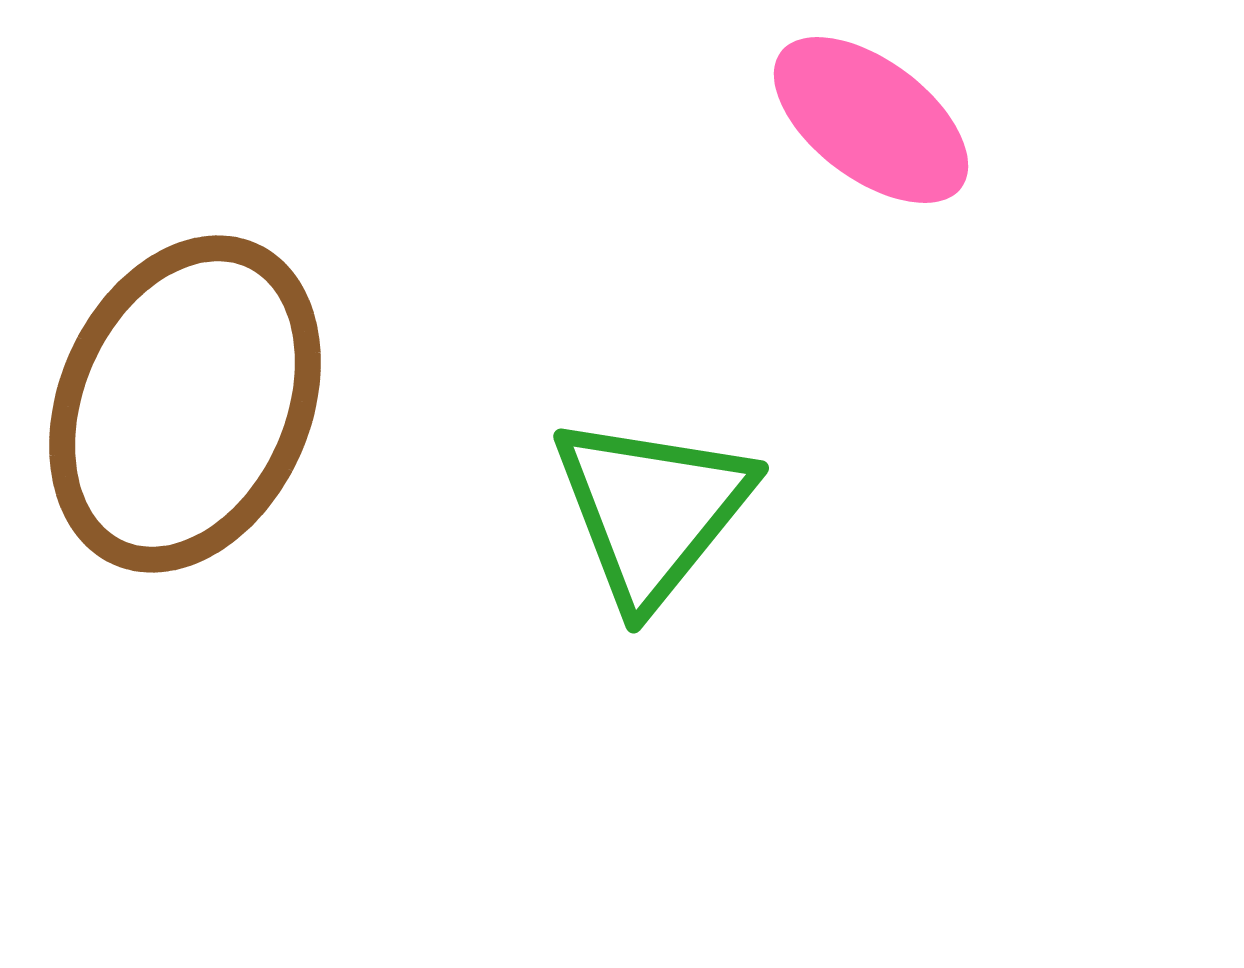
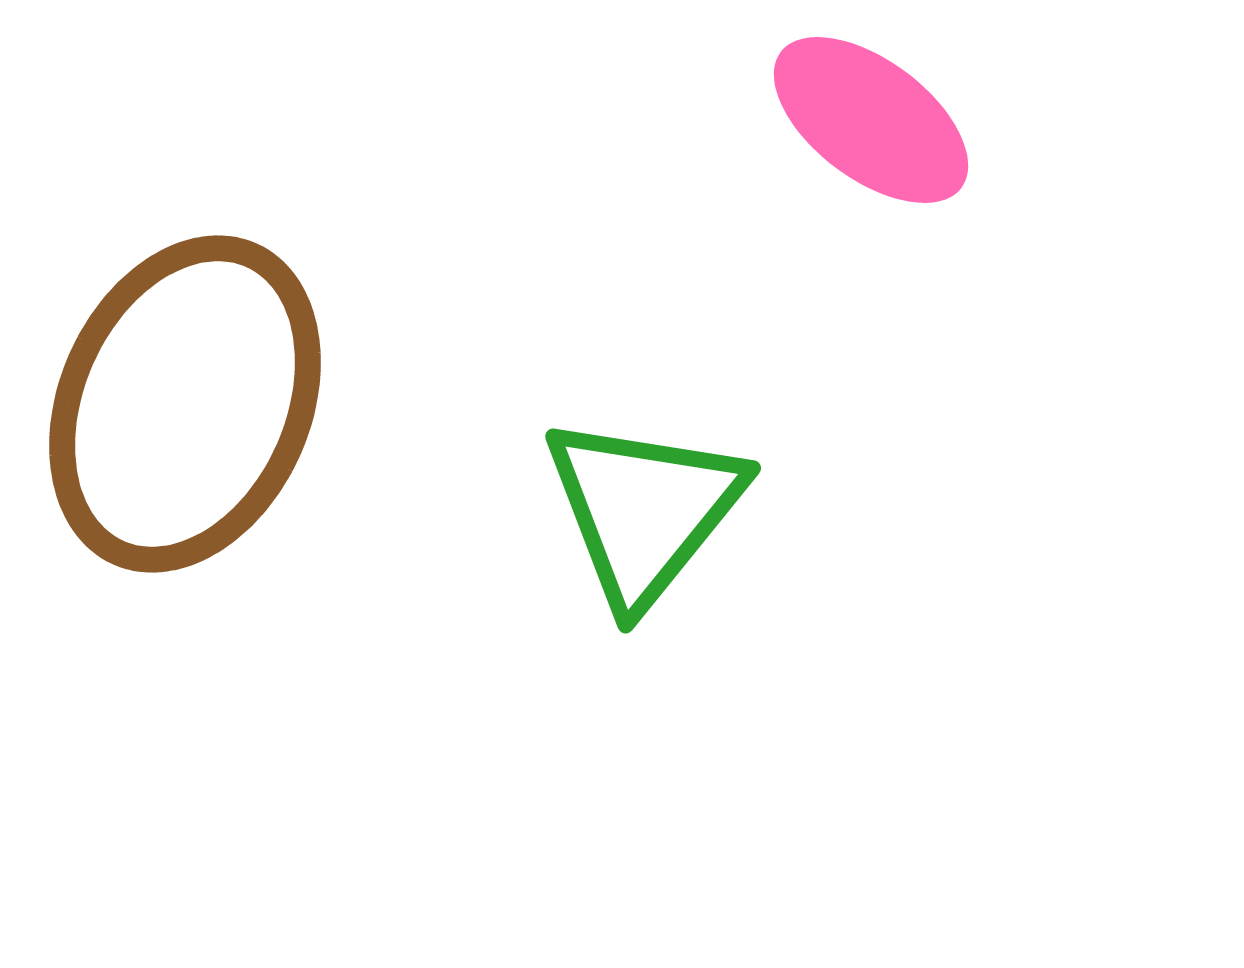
green triangle: moved 8 px left
